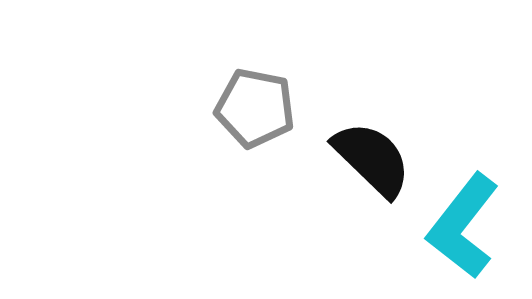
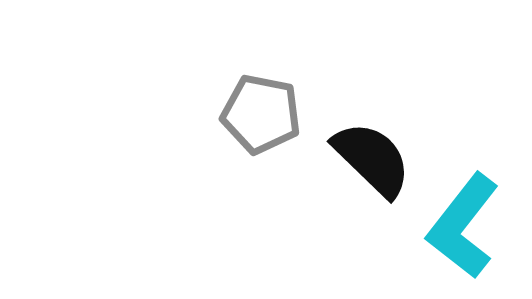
gray pentagon: moved 6 px right, 6 px down
